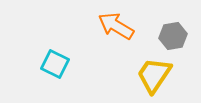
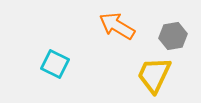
orange arrow: moved 1 px right
yellow trapezoid: rotated 9 degrees counterclockwise
